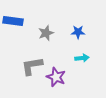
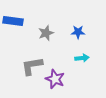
purple star: moved 1 px left, 2 px down
